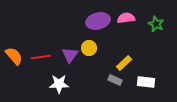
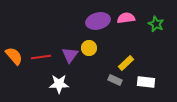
yellow rectangle: moved 2 px right
